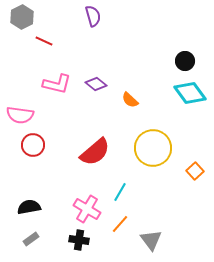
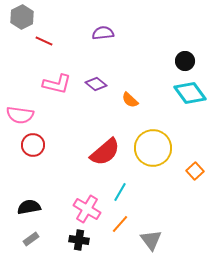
purple semicircle: moved 10 px right, 17 px down; rotated 80 degrees counterclockwise
red semicircle: moved 10 px right
